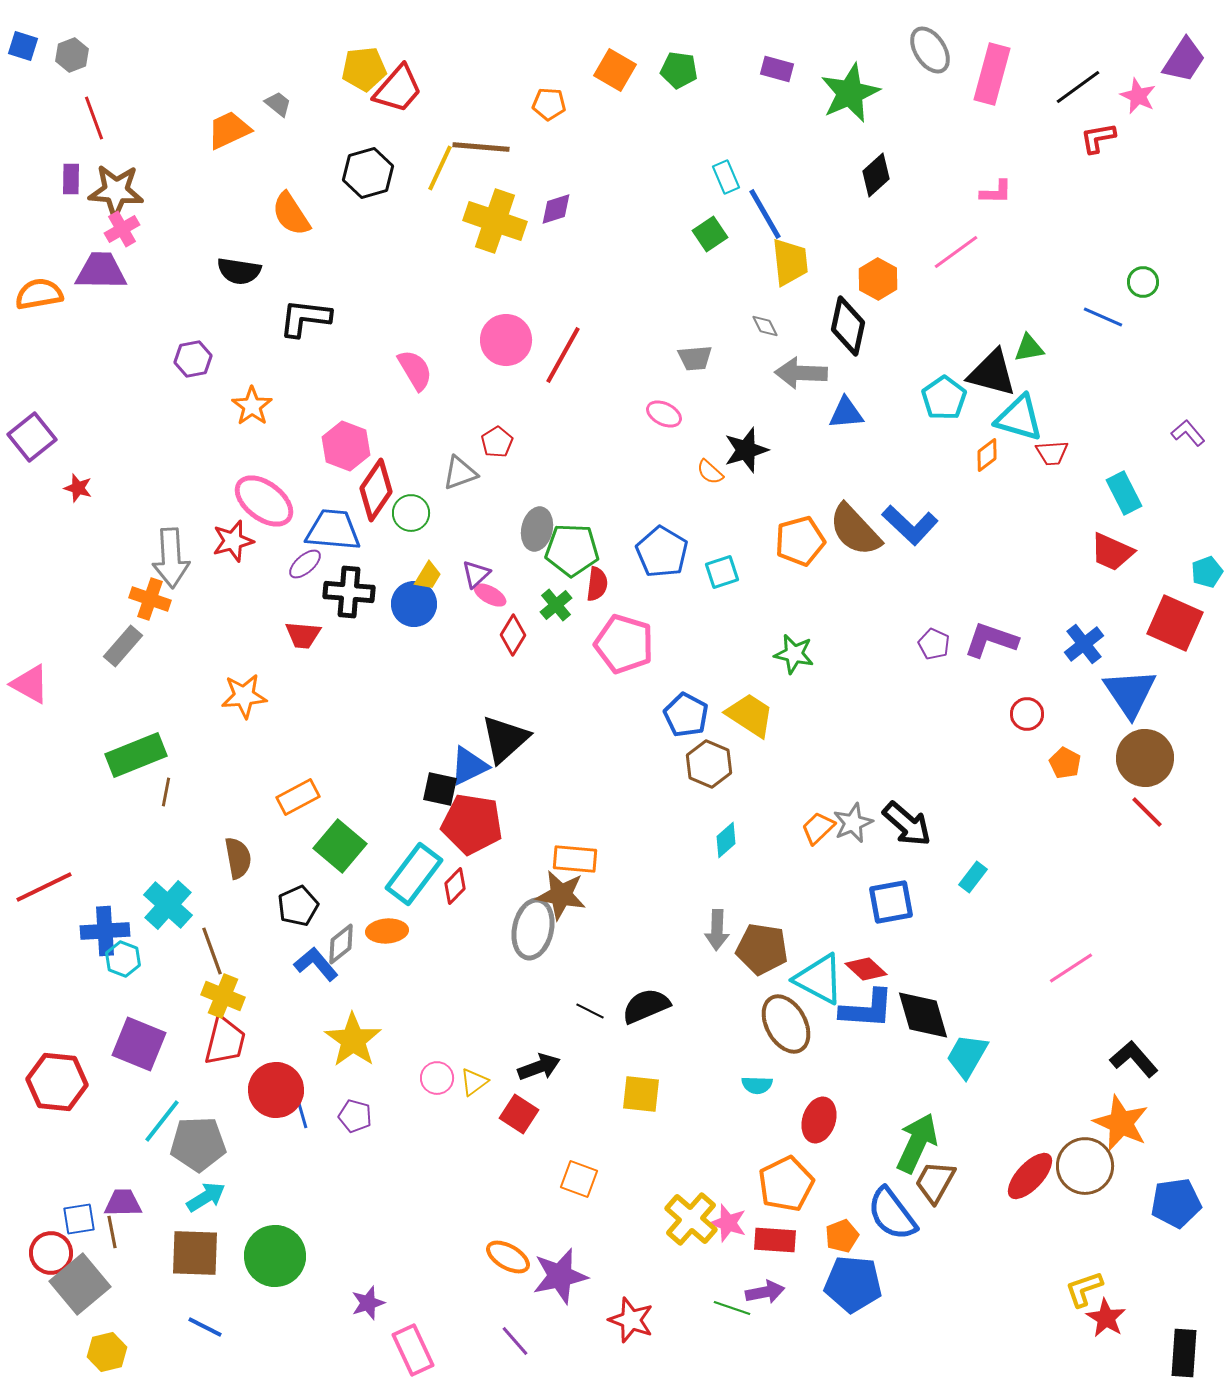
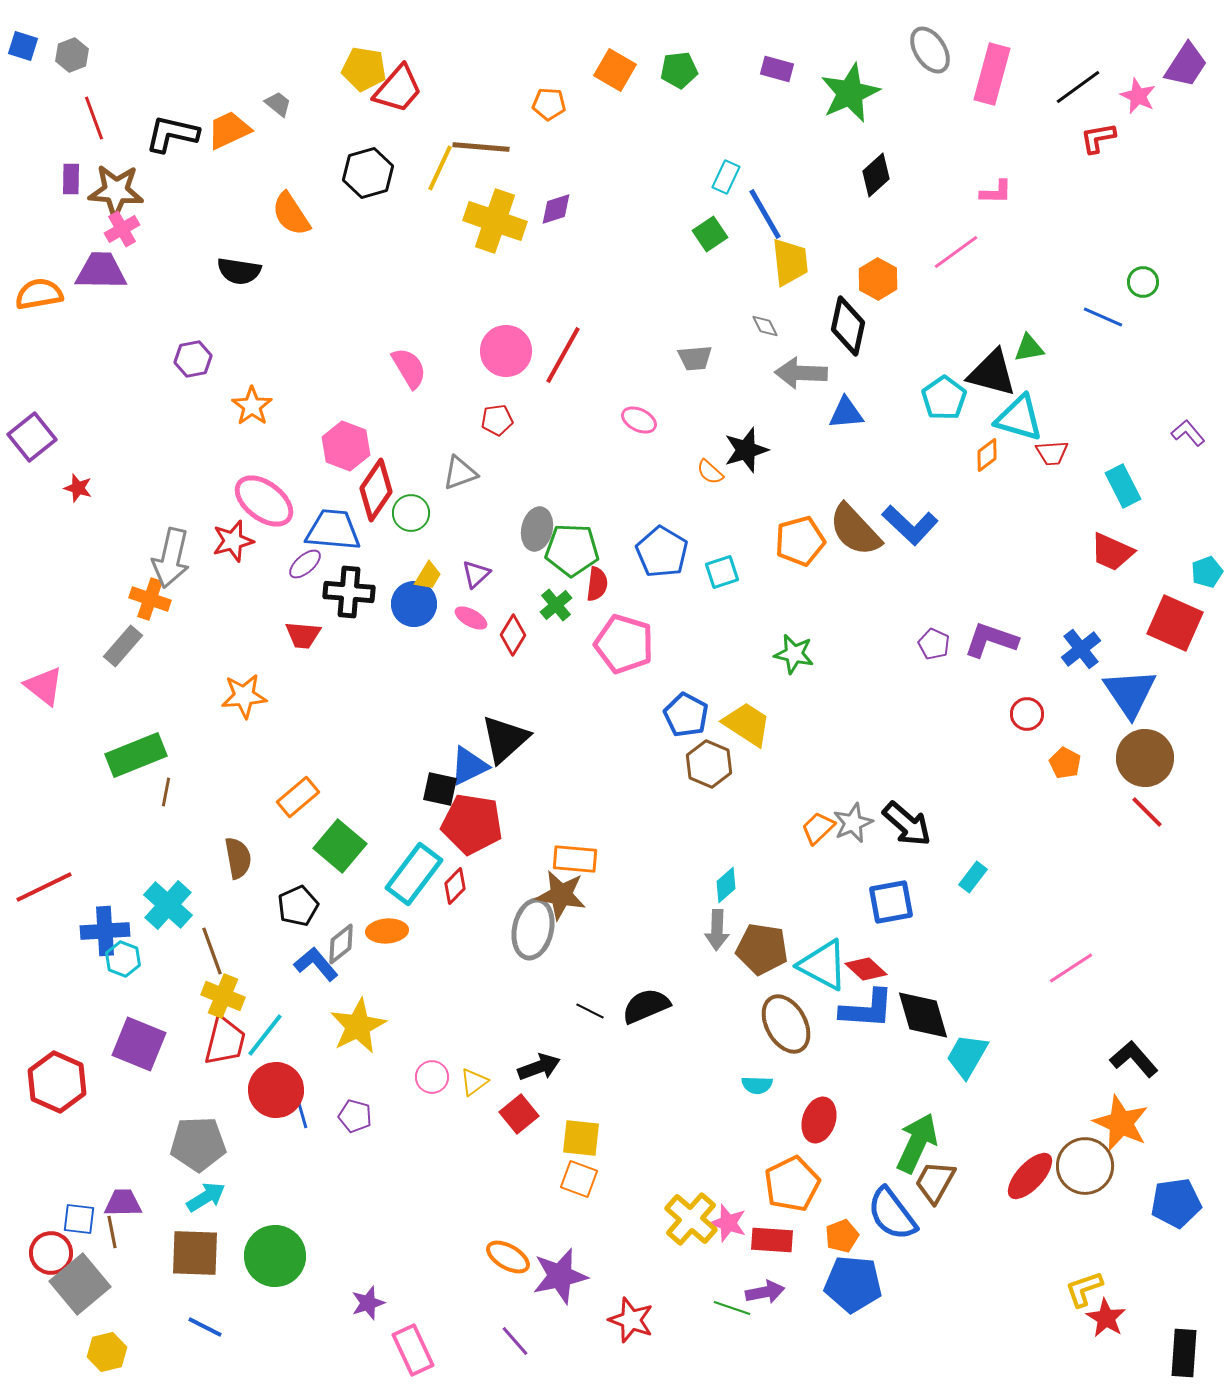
purple trapezoid at (1184, 60): moved 2 px right, 5 px down
yellow pentagon at (364, 69): rotated 15 degrees clockwise
green pentagon at (679, 70): rotated 15 degrees counterclockwise
cyan rectangle at (726, 177): rotated 48 degrees clockwise
black L-shape at (305, 318): moved 133 px left, 184 px up; rotated 6 degrees clockwise
pink circle at (506, 340): moved 11 px down
pink semicircle at (415, 370): moved 6 px left, 2 px up
pink ellipse at (664, 414): moved 25 px left, 6 px down
red pentagon at (497, 442): moved 22 px up; rotated 24 degrees clockwise
cyan rectangle at (1124, 493): moved 1 px left, 7 px up
gray arrow at (171, 558): rotated 16 degrees clockwise
pink ellipse at (490, 595): moved 19 px left, 23 px down
blue cross at (1084, 644): moved 3 px left, 5 px down
pink triangle at (30, 684): moved 14 px right, 2 px down; rotated 9 degrees clockwise
yellow trapezoid at (750, 715): moved 3 px left, 9 px down
orange rectangle at (298, 797): rotated 12 degrees counterclockwise
cyan diamond at (726, 840): moved 45 px down
cyan triangle at (819, 979): moved 4 px right, 14 px up
yellow star at (353, 1040): moved 5 px right, 14 px up; rotated 10 degrees clockwise
pink circle at (437, 1078): moved 5 px left, 1 px up
red hexagon at (57, 1082): rotated 18 degrees clockwise
yellow square at (641, 1094): moved 60 px left, 44 px down
red square at (519, 1114): rotated 18 degrees clockwise
cyan line at (162, 1121): moved 103 px right, 86 px up
orange pentagon at (786, 1184): moved 6 px right
blue square at (79, 1219): rotated 16 degrees clockwise
red rectangle at (775, 1240): moved 3 px left
